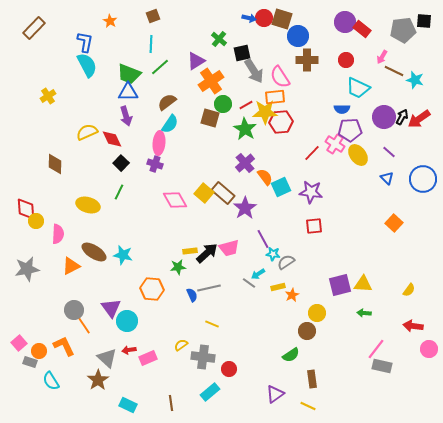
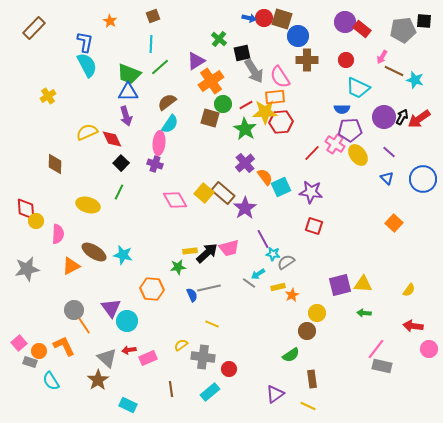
red square at (314, 226): rotated 24 degrees clockwise
brown line at (171, 403): moved 14 px up
